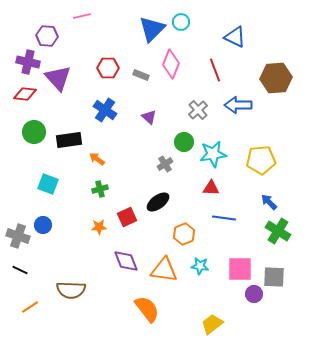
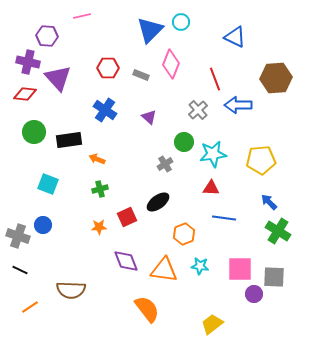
blue triangle at (152, 29): moved 2 px left, 1 px down
red line at (215, 70): moved 9 px down
orange arrow at (97, 159): rotated 14 degrees counterclockwise
